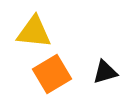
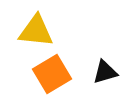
yellow triangle: moved 2 px right, 1 px up
